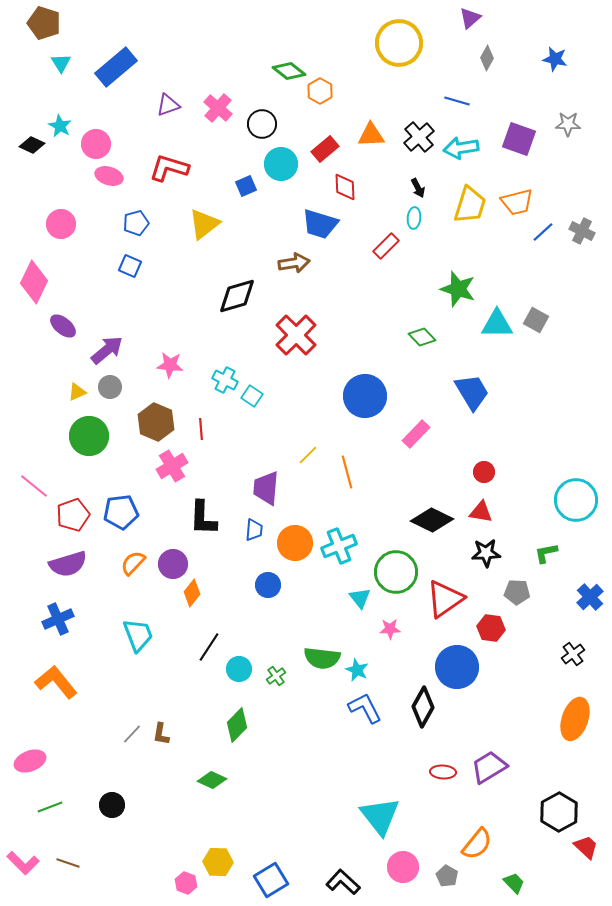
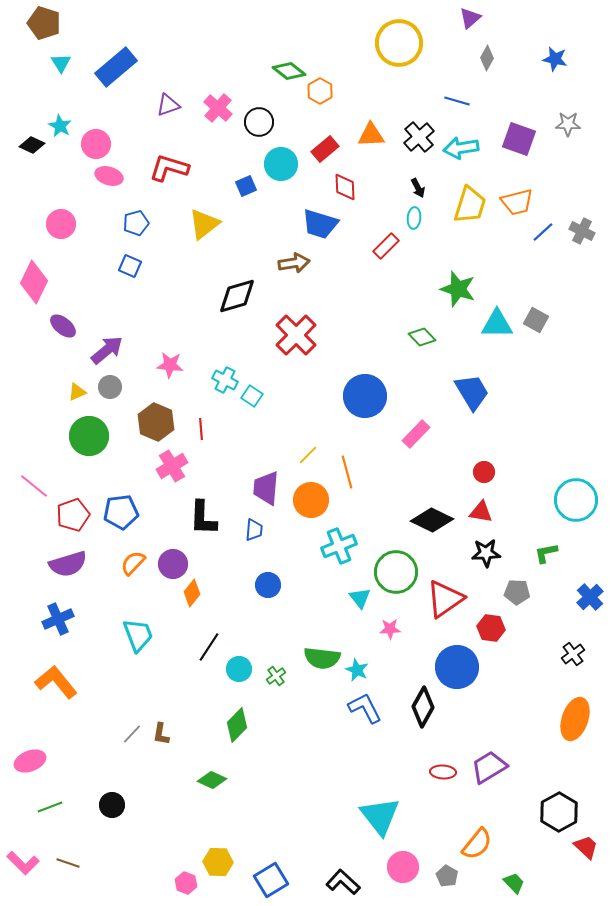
black circle at (262, 124): moved 3 px left, 2 px up
orange circle at (295, 543): moved 16 px right, 43 px up
